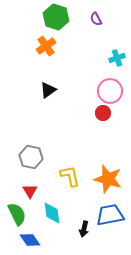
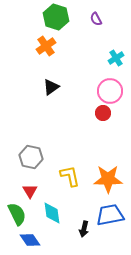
cyan cross: moved 1 px left; rotated 14 degrees counterclockwise
black triangle: moved 3 px right, 3 px up
orange star: rotated 16 degrees counterclockwise
